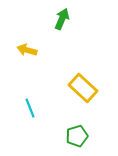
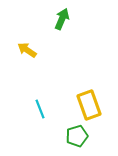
yellow arrow: rotated 18 degrees clockwise
yellow rectangle: moved 6 px right, 17 px down; rotated 28 degrees clockwise
cyan line: moved 10 px right, 1 px down
